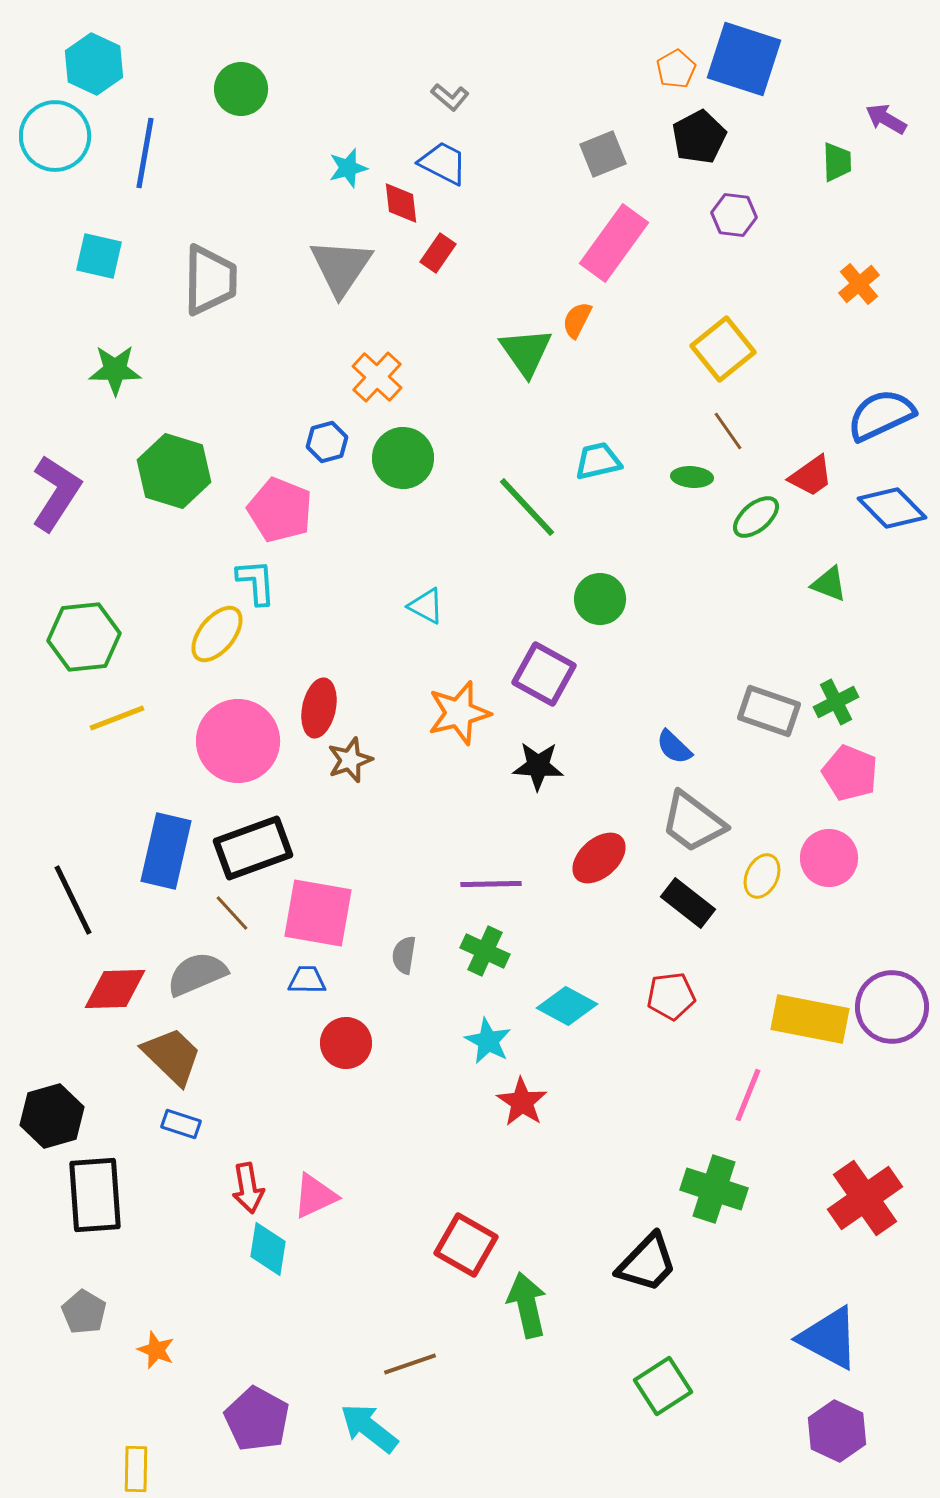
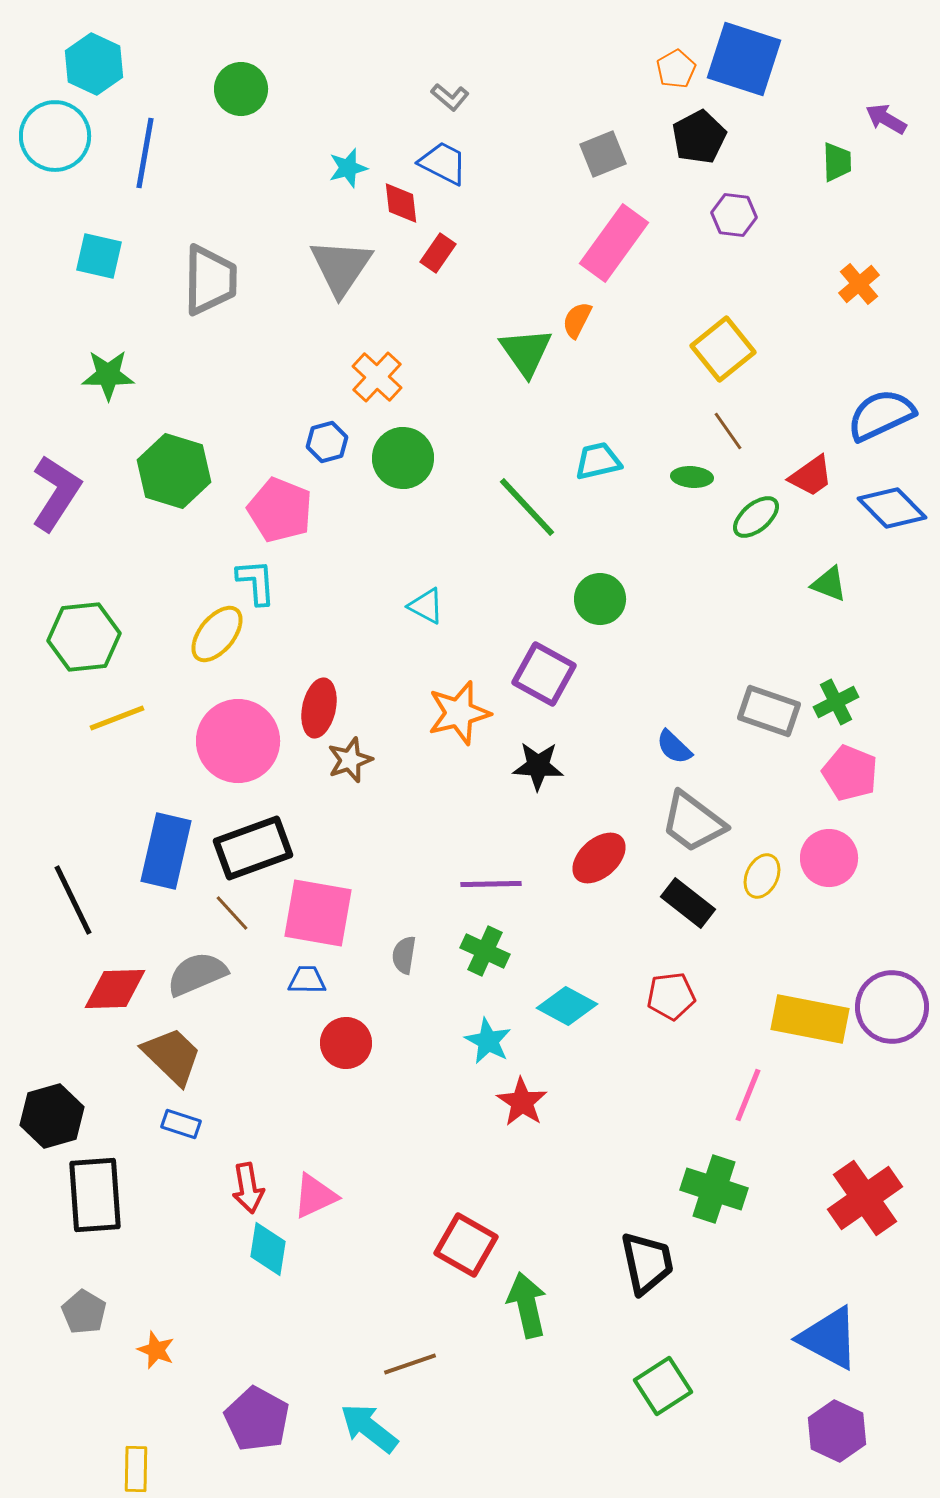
green star at (115, 370): moved 7 px left, 5 px down
black trapezoid at (647, 1263): rotated 56 degrees counterclockwise
